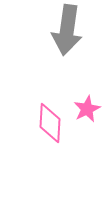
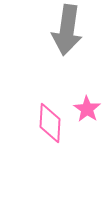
pink star: rotated 12 degrees counterclockwise
